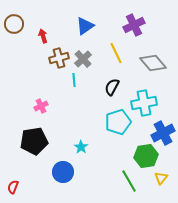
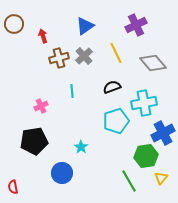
purple cross: moved 2 px right
gray cross: moved 1 px right, 3 px up
cyan line: moved 2 px left, 11 px down
black semicircle: rotated 42 degrees clockwise
cyan pentagon: moved 2 px left, 1 px up
blue circle: moved 1 px left, 1 px down
red semicircle: rotated 32 degrees counterclockwise
